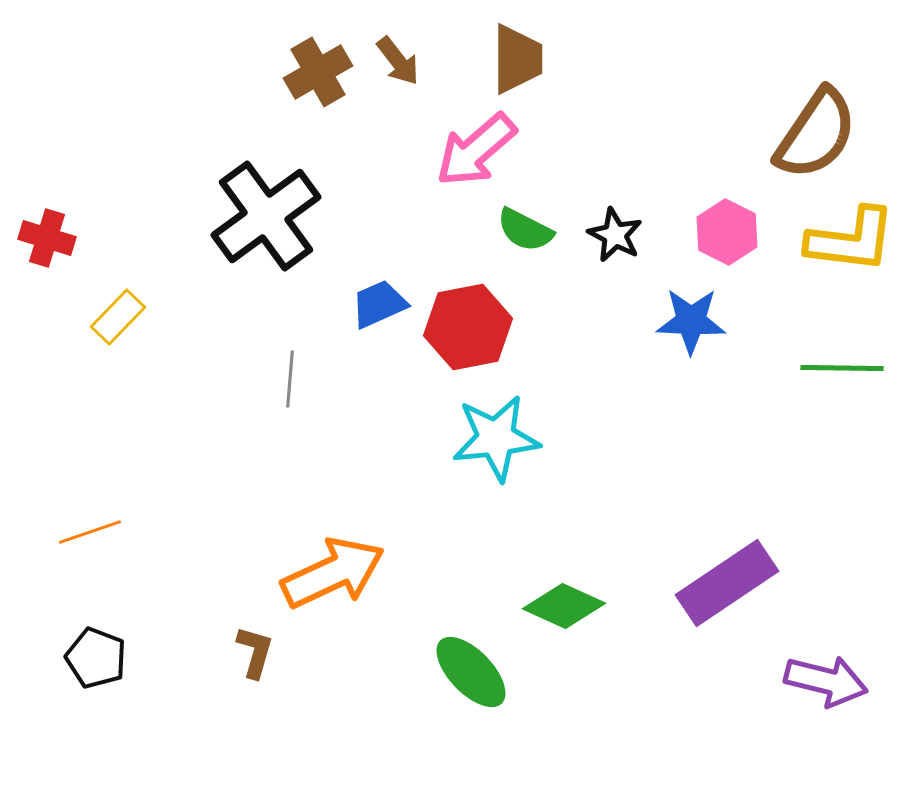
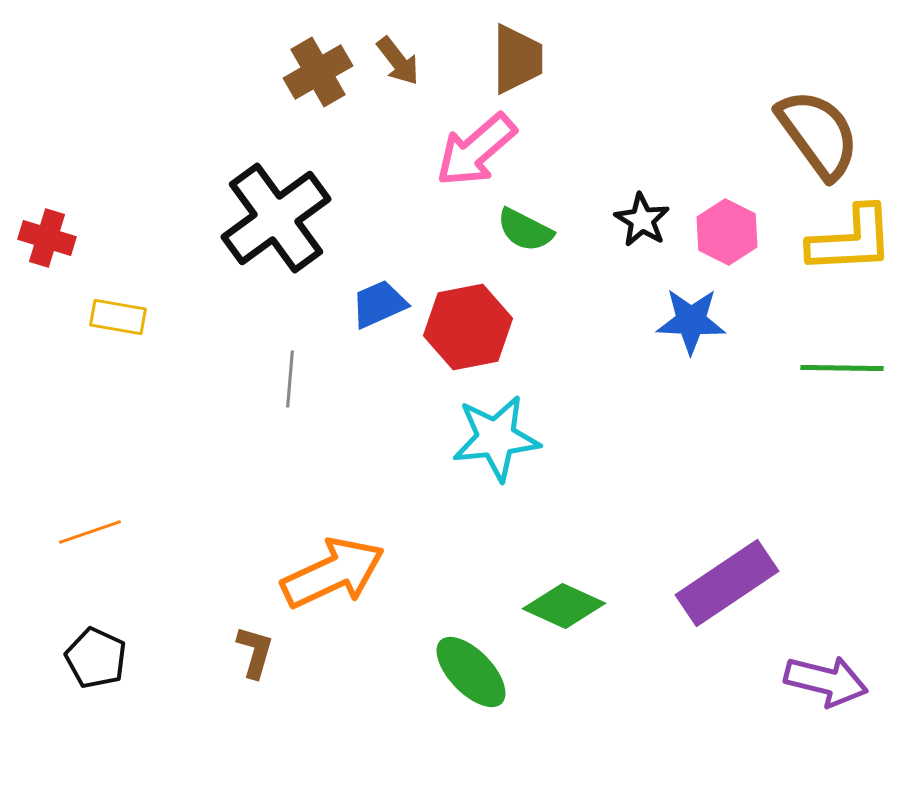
brown semicircle: moved 2 px right; rotated 70 degrees counterclockwise
black cross: moved 10 px right, 2 px down
black star: moved 27 px right, 15 px up; rotated 4 degrees clockwise
yellow L-shape: rotated 10 degrees counterclockwise
yellow rectangle: rotated 56 degrees clockwise
black pentagon: rotated 4 degrees clockwise
